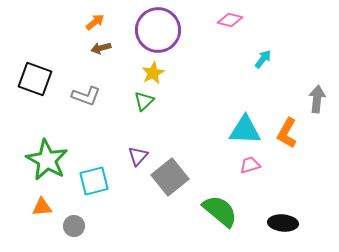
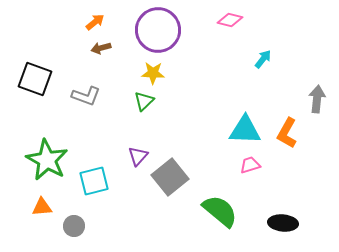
yellow star: rotated 30 degrees clockwise
